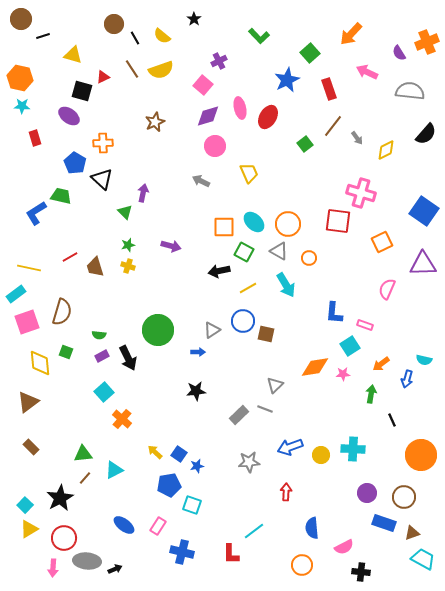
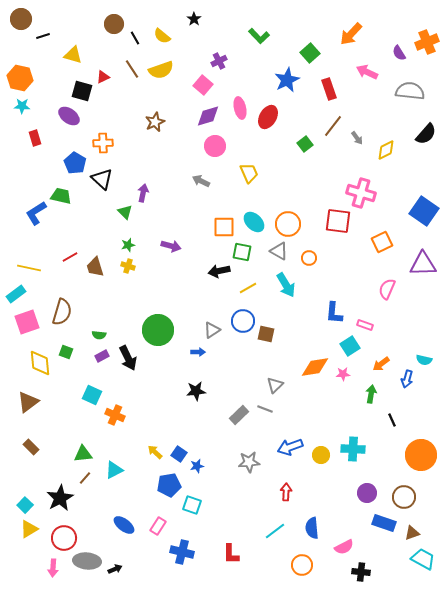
green square at (244, 252): moved 2 px left; rotated 18 degrees counterclockwise
cyan square at (104, 392): moved 12 px left, 3 px down; rotated 24 degrees counterclockwise
orange cross at (122, 419): moved 7 px left, 4 px up; rotated 18 degrees counterclockwise
cyan line at (254, 531): moved 21 px right
